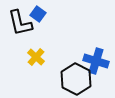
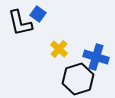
yellow cross: moved 23 px right, 8 px up
blue cross: moved 4 px up
black hexagon: moved 2 px right; rotated 16 degrees clockwise
